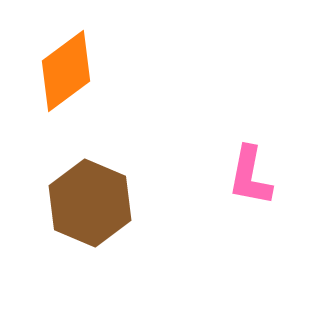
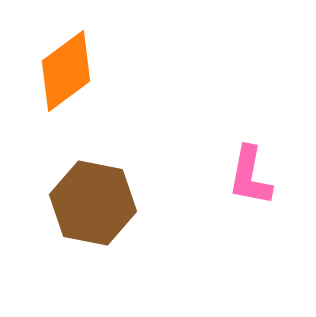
brown hexagon: moved 3 px right; rotated 12 degrees counterclockwise
